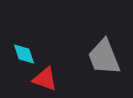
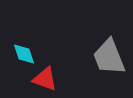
gray trapezoid: moved 5 px right
